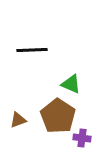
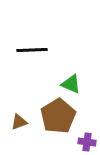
brown pentagon: rotated 8 degrees clockwise
brown triangle: moved 1 px right, 2 px down
purple cross: moved 5 px right, 4 px down
